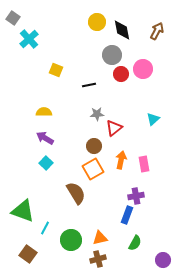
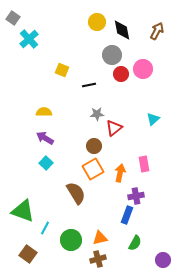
yellow square: moved 6 px right
orange arrow: moved 1 px left, 13 px down
